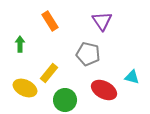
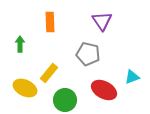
orange rectangle: moved 1 px down; rotated 30 degrees clockwise
cyan triangle: rotated 35 degrees counterclockwise
